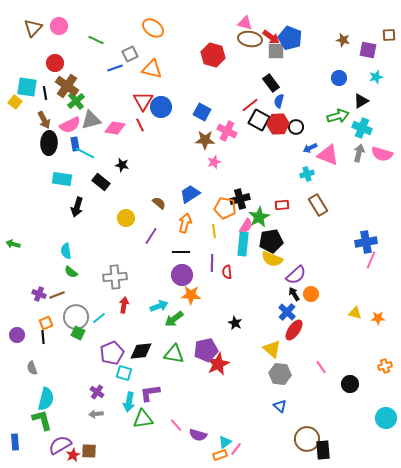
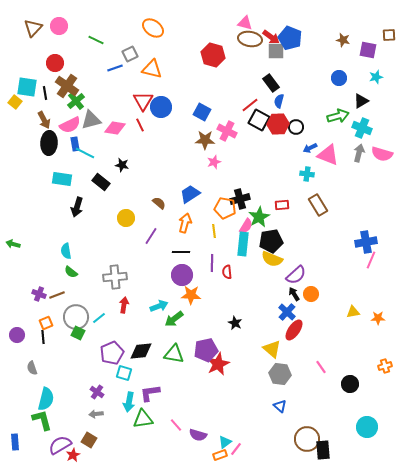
cyan cross at (307, 174): rotated 24 degrees clockwise
yellow triangle at (355, 313): moved 2 px left, 1 px up; rotated 24 degrees counterclockwise
cyan circle at (386, 418): moved 19 px left, 9 px down
brown square at (89, 451): moved 11 px up; rotated 28 degrees clockwise
